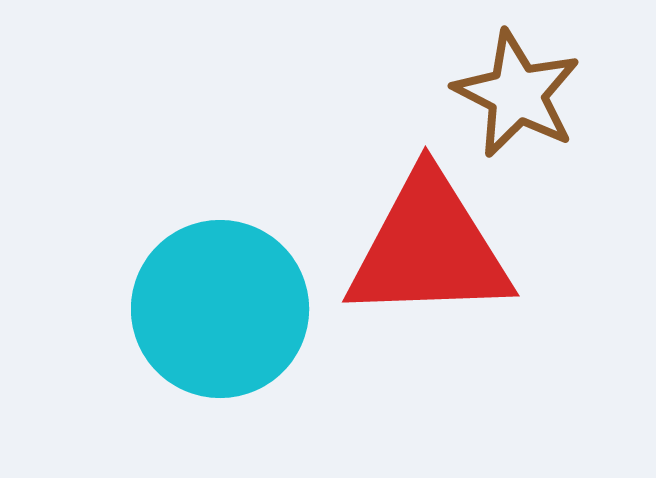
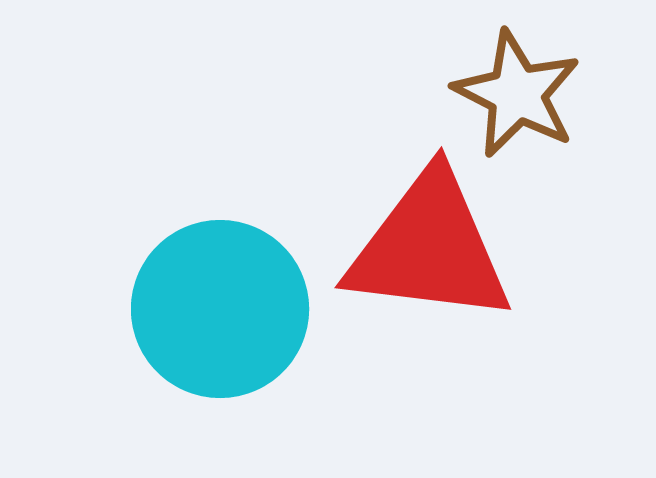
red triangle: rotated 9 degrees clockwise
